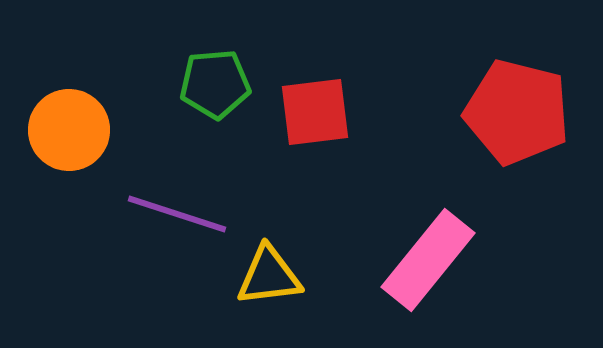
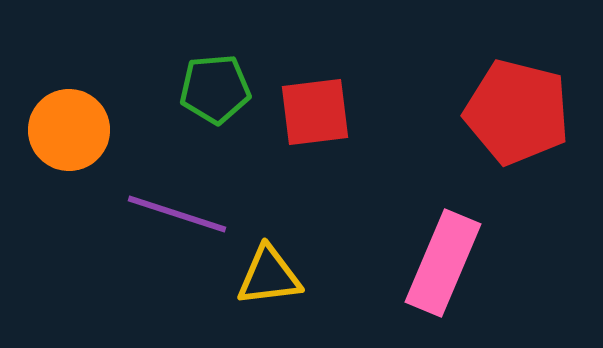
green pentagon: moved 5 px down
pink rectangle: moved 15 px right, 3 px down; rotated 16 degrees counterclockwise
